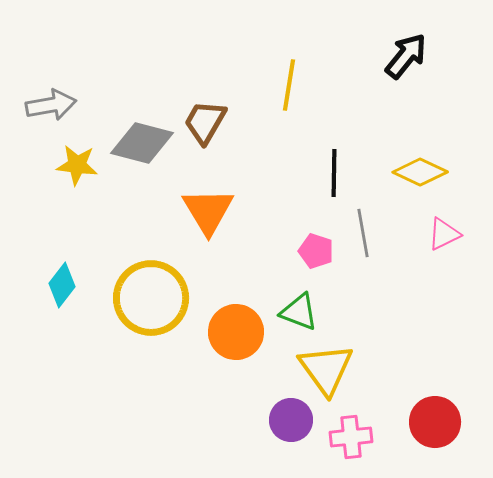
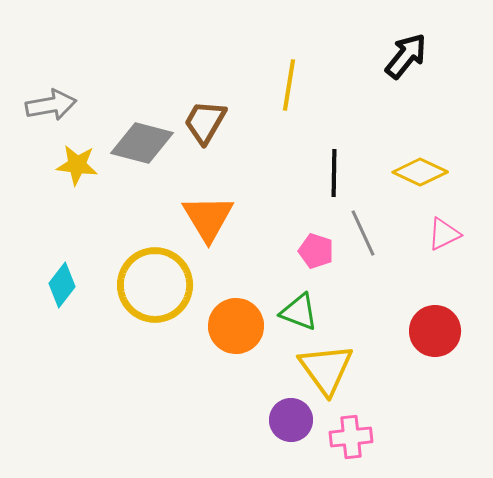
orange triangle: moved 7 px down
gray line: rotated 15 degrees counterclockwise
yellow circle: moved 4 px right, 13 px up
orange circle: moved 6 px up
red circle: moved 91 px up
